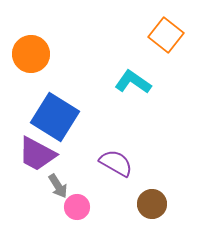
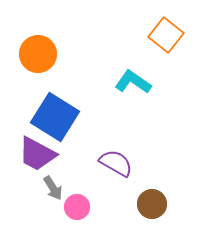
orange circle: moved 7 px right
gray arrow: moved 5 px left, 2 px down
